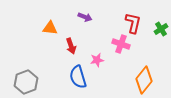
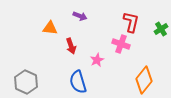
purple arrow: moved 5 px left, 1 px up
red L-shape: moved 2 px left, 1 px up
pink star: rotated 16 degrees counterclockwise
blue semicircle: moved 5 px down
gray hexagon: rotated 15 degrees counterclockwise
